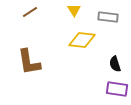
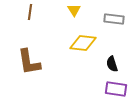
brown line: rotated 49 degrees counterclockwise
gray rectangle: moved 6 px right, 2 px down
yellow diamond: moved 1 px right, 3 px down
black semicircle: moved 3 px left
purple rectangle: moved 1 px left
